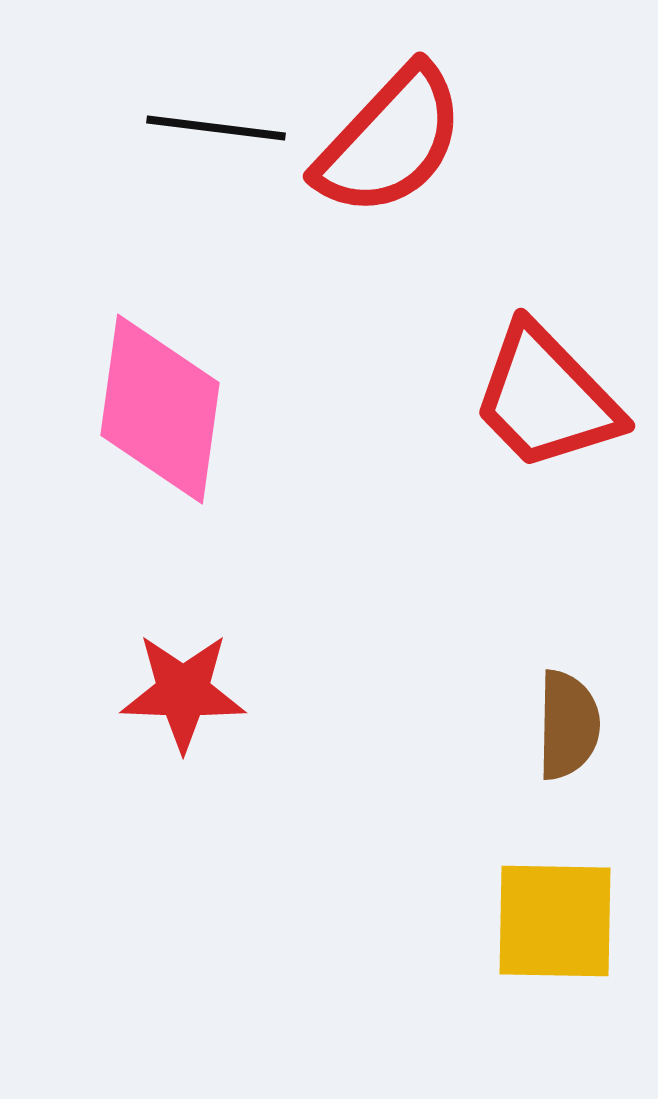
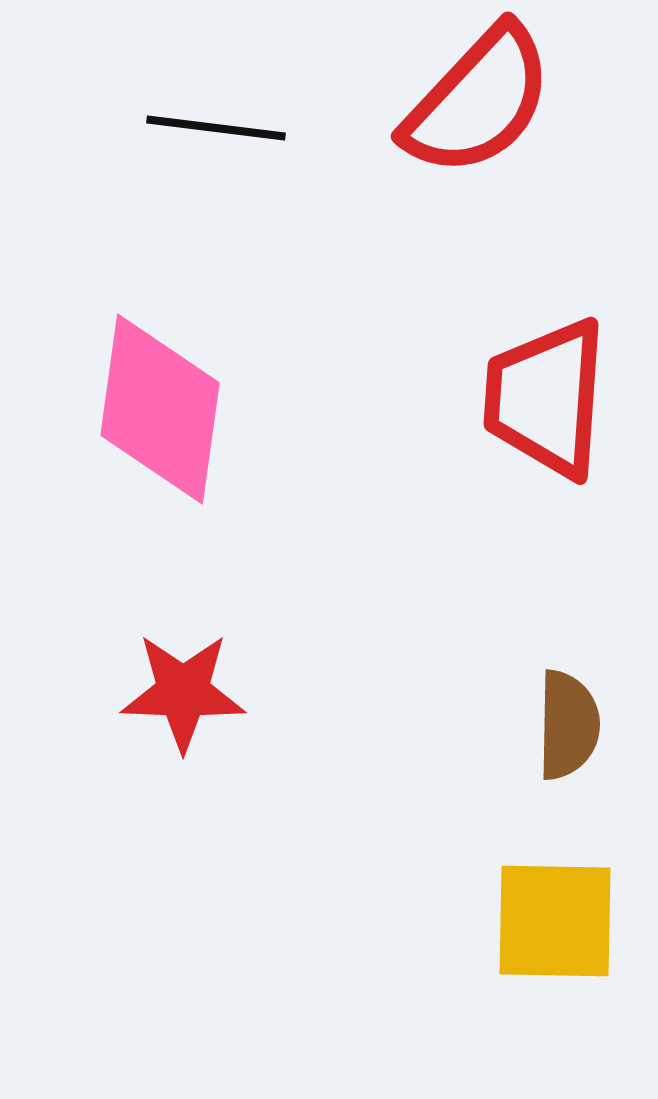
red semicircle: moved 88 px right, 40 px up
red trapezoid: rotated 48 degrees clockwise
